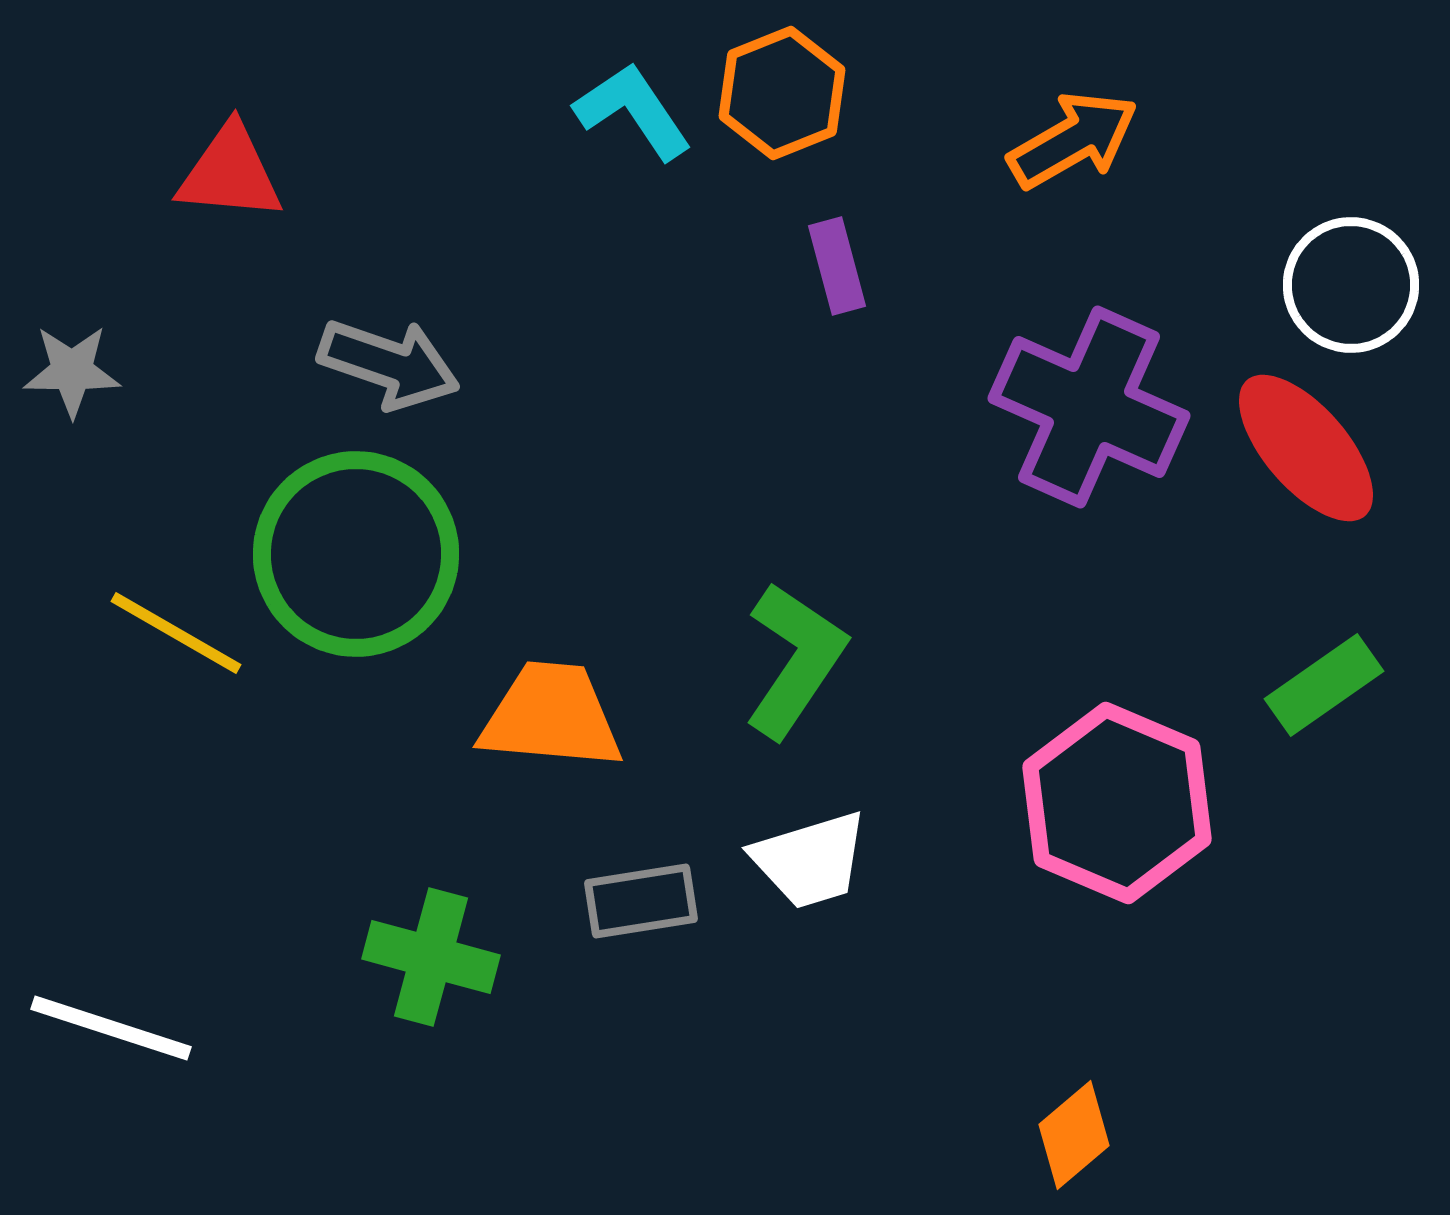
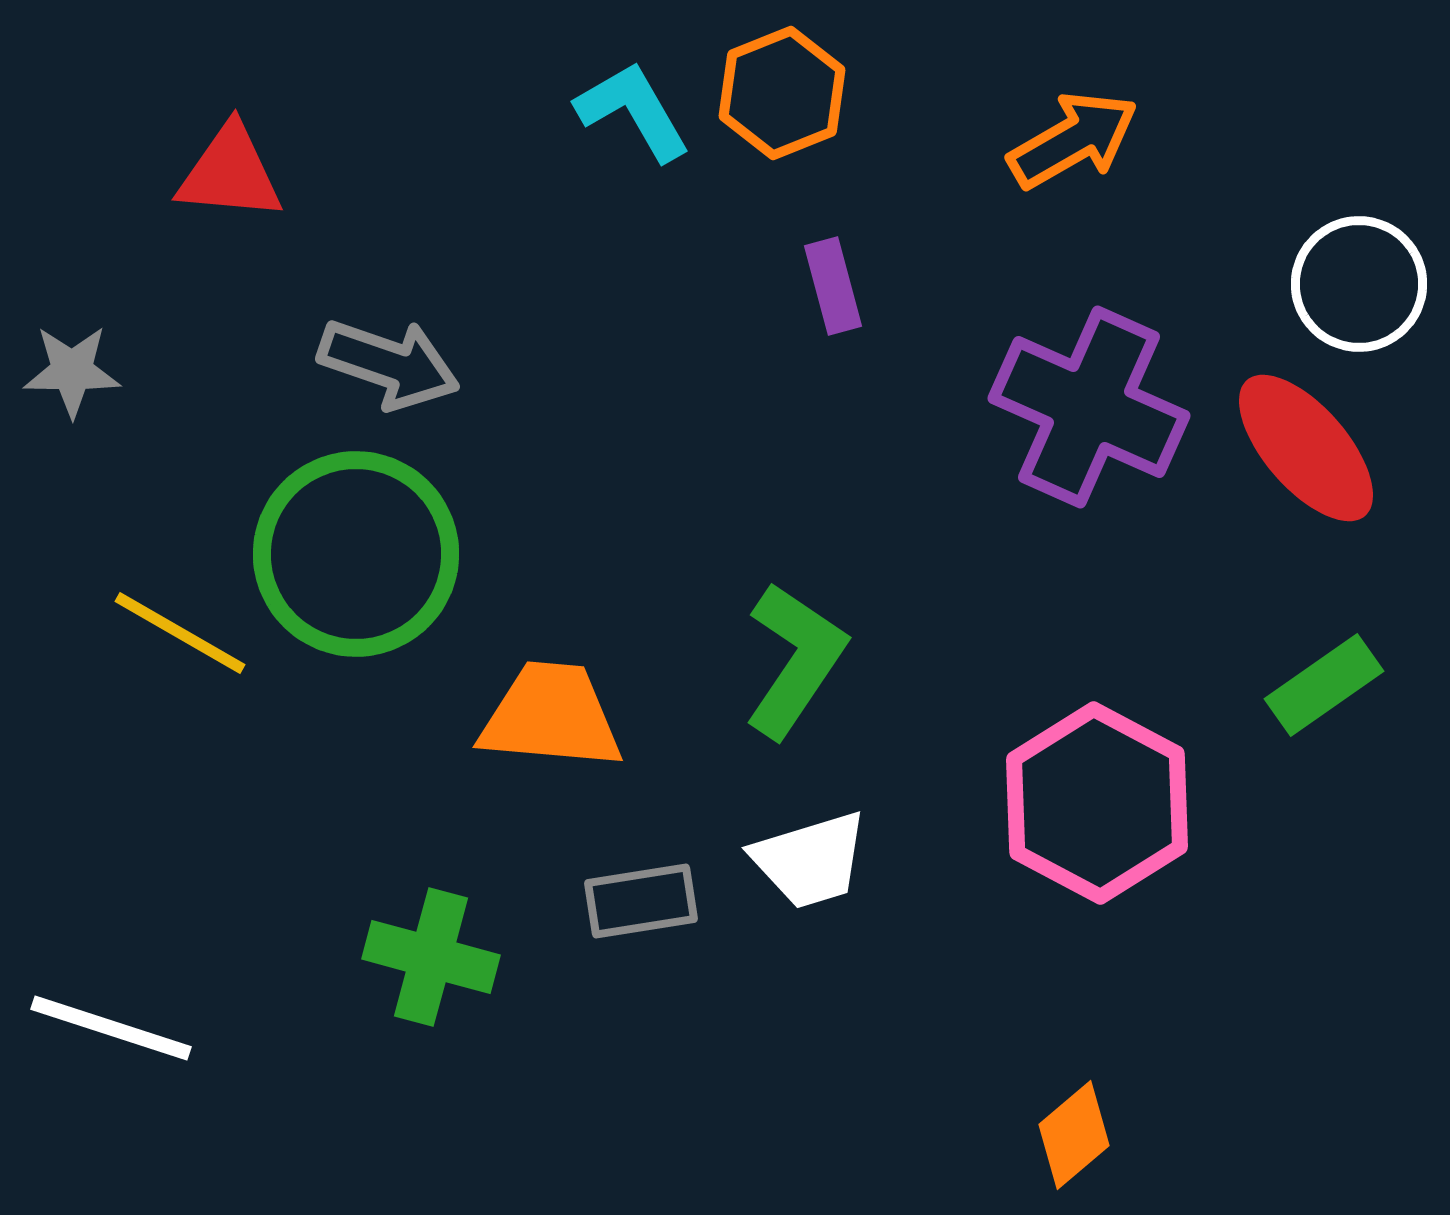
cyan L-shape: rotated 4 degrees clockwise
purple rectangle: moved 4 px left, 20 px down
white circle: moved 8 px right, 1 px up
yellow line: moved 4 px right
pink hexagon: moved 20 px left; rotated 5 degrees clockwise
